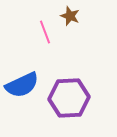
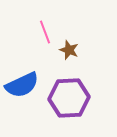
brown star: moved 1 px left, 34 px down
